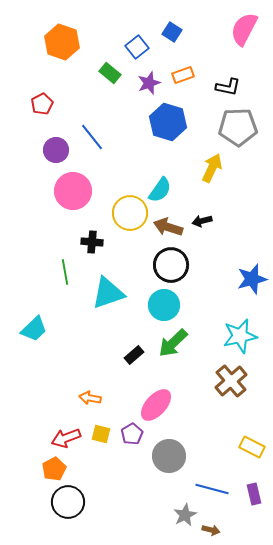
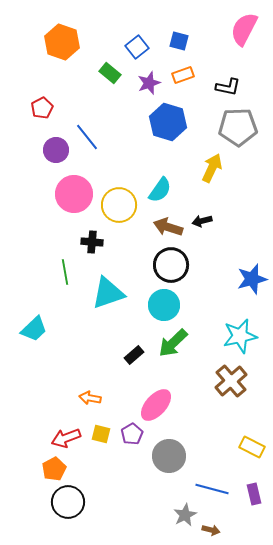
blue square at (172, 32): moved 7 px right, 9 px down; rotated 18 degrees counterclockwise
red pentagon at (42, 104): moved 4 px down
blue line at (92, 137): moved 5 px left
pink circle at (73, 191): moved 1 px right, 3 px down
yellow circle at (130, 213): moved 11 px left, 8 px up
